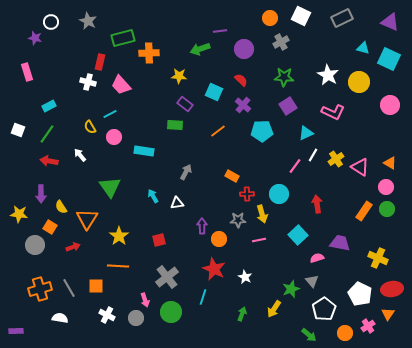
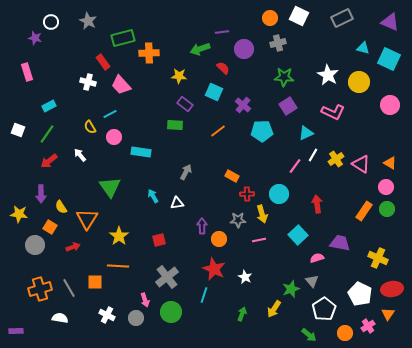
white square at (301, 16): moved 2 px left
purple line at (220, 31): moved 2 px right, 1 px down
gray cross at (281, 42): moved 3 px left, 1 px down; rotated 14 degrees clockwise
red rectangle at (100, 62): moved 3 px right; rotated 49 degrees counterclockwise
red semicircle at (241, 80): moved 18 px left, 12 px up
cyan rectangle at (144, 151): moved 3 px left, 1 px down
red arrow at (49, 161): rotated 48 degrees counterclockwise
pink triangle at (360, 167): moved 1 px right, 3 px up
orange square at (96, 286): moved 1 px left, 4 px up
cyan line at (203, 297): moved 1 px right, 2 px up
